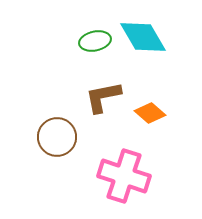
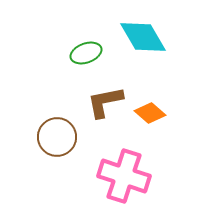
green ellipse: moved 9 px left, 12 px down; rotated 8 degrees counterclockwise
brown L-shape: moved 2 px right, 5 px down
